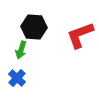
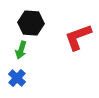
black hexagon: moved 3 px left, 4 px up
red L-shape: moved 2 px left, 2 px down
